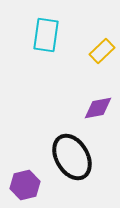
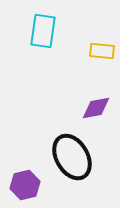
cyan rectangle: moved 3 px left, 4 px up
yellow rectangle: rotated 50 degrees clockwise
purple diamond: moved 2 px left
